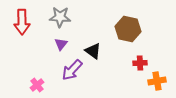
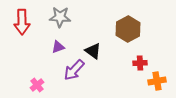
brown hexagon: rotated 20 degrees clockwise
purple triangle: moved 3 px left, 3 px down; rotated 32 degrees clockwise
purple arrow: moved 2 px right
